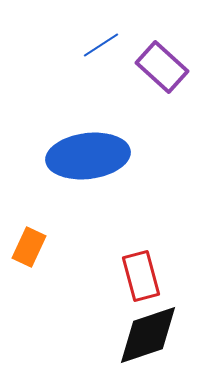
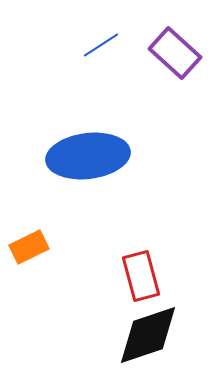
purple rectangle: moved 13 px right, 14 px up
orange rectangle: rotated 39 degrees clockwise
